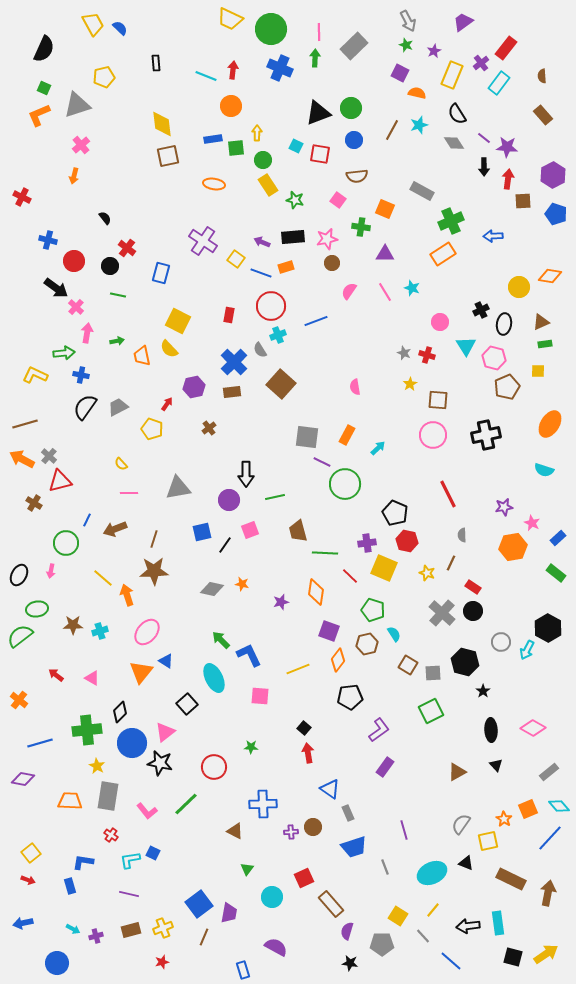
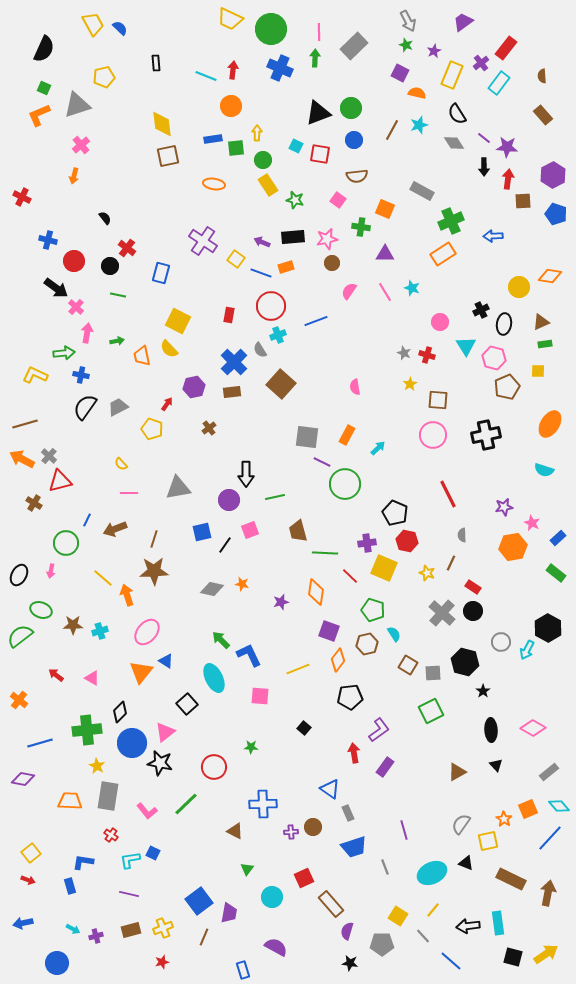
green ellipse at (37, 609): moved 4 px right, 1 px down; rotated 30 degrees clockwise
red arrow at (308, 753): moved 46 px right
blue square at (199, 904): moved 3 px up
